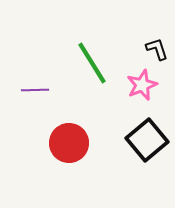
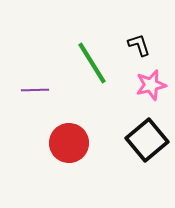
black L-shape: moved 18 px left, 4 px up
pink star: moved 9 px right; rotated 8 degrees clockwise
